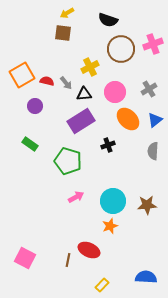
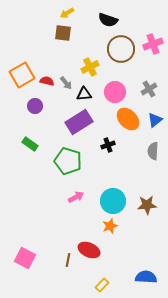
purple rectangle: moved 2 px left, 1 px down
